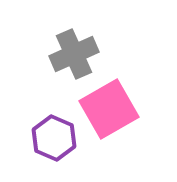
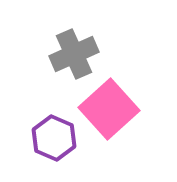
pink square: rotated 12 degrees counterclockwise
